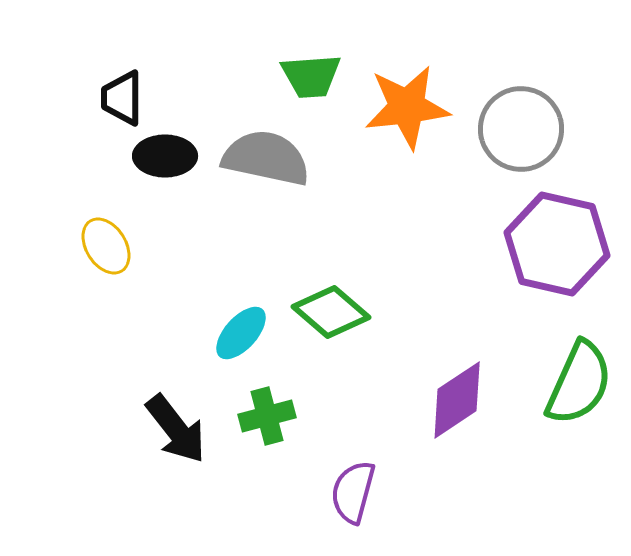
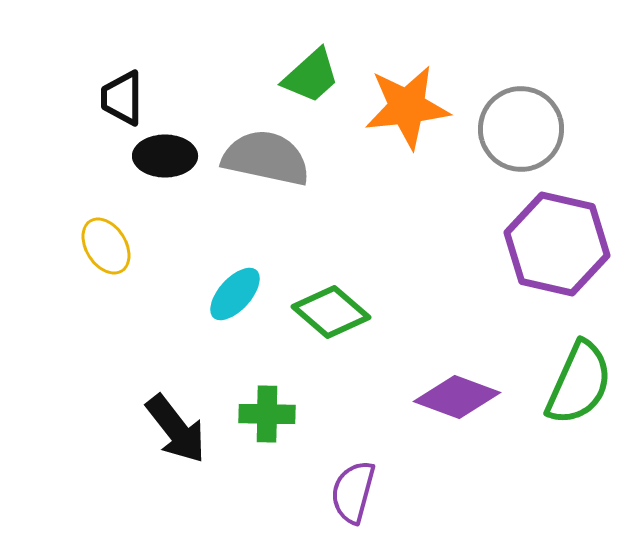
green trapezoid: rotated 38 degrees counterclockwise
cyan ellipse: moved 6 px left, 39 px up
purple diamond: moved 3 px up; rotated 54 degrees clockwise
green cross: moved 2 px up; rotated 16 degrees clockwise
